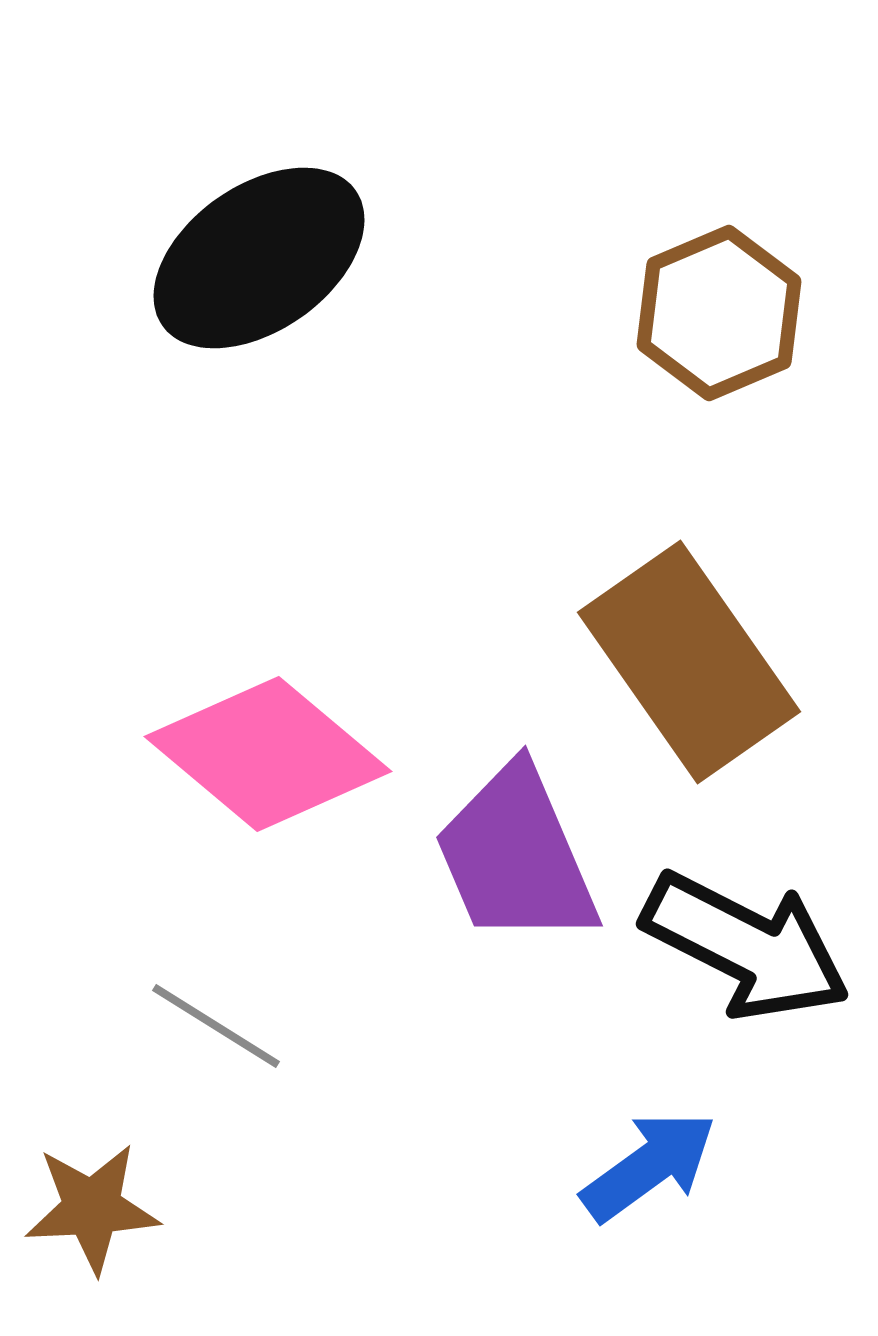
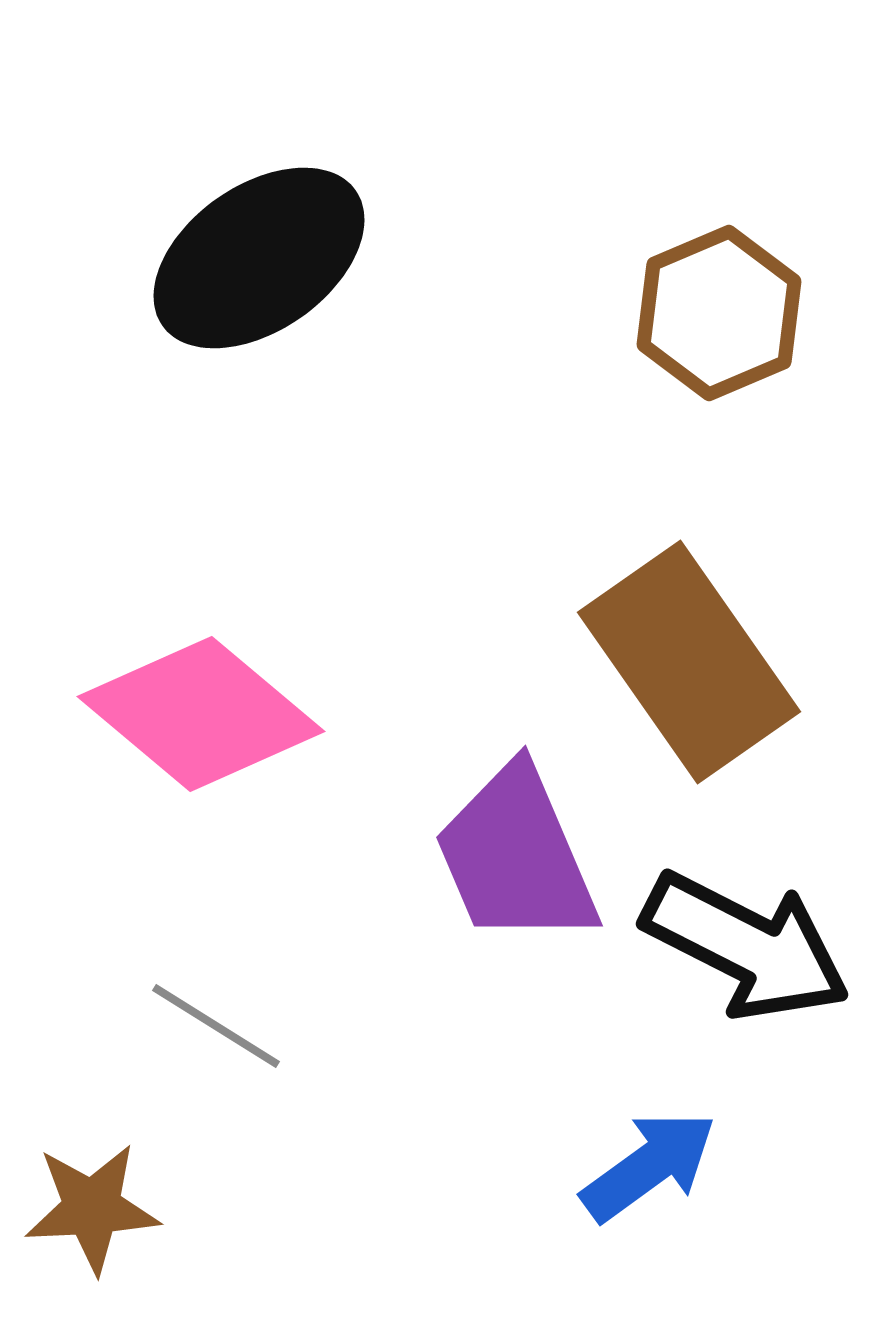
pink diamond: moved 67 px left, 40 px up
